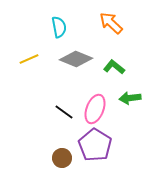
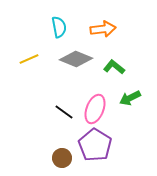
orange arrow: moved 8 px left, 6 px down; rotated 130 degrees clockwise
green arrow: rotated 20 degrees counterclockwise
